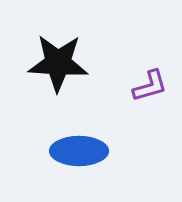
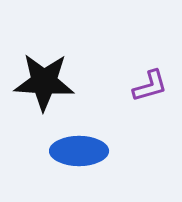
black star: moved 14 px left, 19 px down
